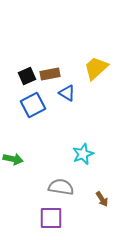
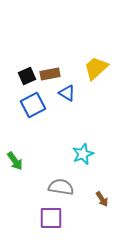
green arrow: moved 2 px right, 2 px down; rotated 42 degrees clockwise
